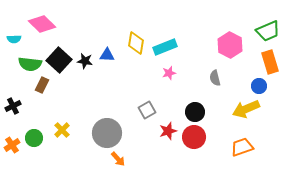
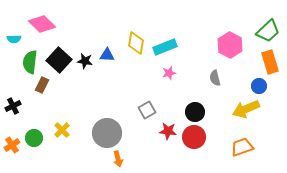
green trapezoid: rotated 20 degrees counterclockwise
green semicircle: moved 2 px up; rotated 90 degrees clockwise
red star: rotated 24 degrees clockwise
orange arrow: rotated 28 degrees clockwise
